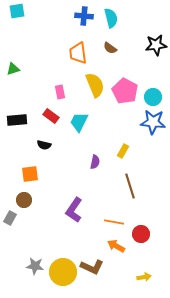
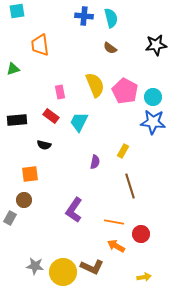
orange trapezoid: moved 38 px left, 8 px up
